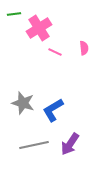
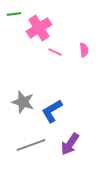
pink semicircle: moved 2 px down
gray star: moved 1 px up
blue L-shape: moved 1 px left, 1 px down
gray line: moved 3 px left; rotated 8 degrees counterclockwise
